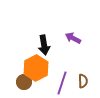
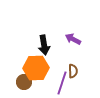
purple arrow: moved 1 px down
orange hexagon: rotated 25 degrees clockwise
brown semicircle: moved 10 px left, 10 px up
